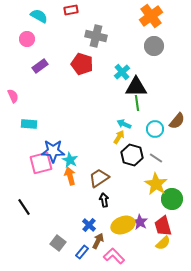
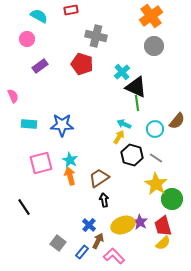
black triangle: rotated 25 degrees clockwise
blue star: moved 9 px right, 26 px up
